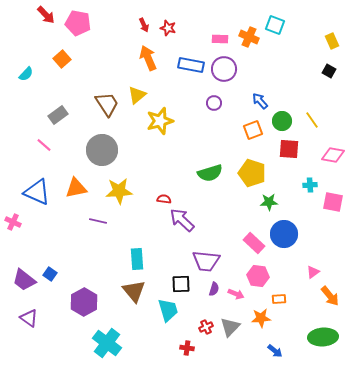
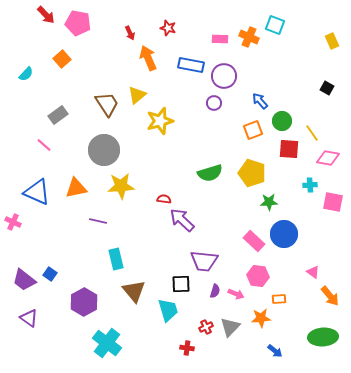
red arrow at (144, 25): moved 14 px left, 8 px down
purple circle at (224, 69): moved 7 px down
black square at (329, 71): moved 2 px left, 17 px down
yellow line at (312, 120): moved 13 px down
gray circle at (102, 150): moved 2 px right
pink diamond at (333, 155): moved 5 px left, 3 px down
yellow star at (119, 191): moved 2 px right, 5 px up
pink rectangle at (254, 243): moved 2 px up
cyan rectangle at (137, 259): moved 21 px left; rotated 10 degrees counterclockwise
purple trapezoid at (206, 261): moved 2 px left
pink triangle at (313, 272): rotated 48 degrees counterclockwise
purple semicircle at (214, 289): moved 1 px right, 2 px down
